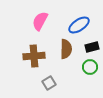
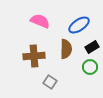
pink semicircle: rotated 84 degrees clockwise
black rectangle: rotated 16 degrees counterclockwise
gray square: moved 1 px right, 1 px up; rotated 24 degrees counterclockwise
